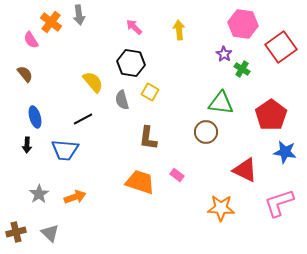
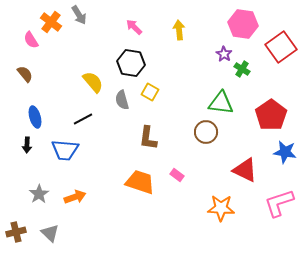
gray arrow: rotated 24 degrees counterclockwise
